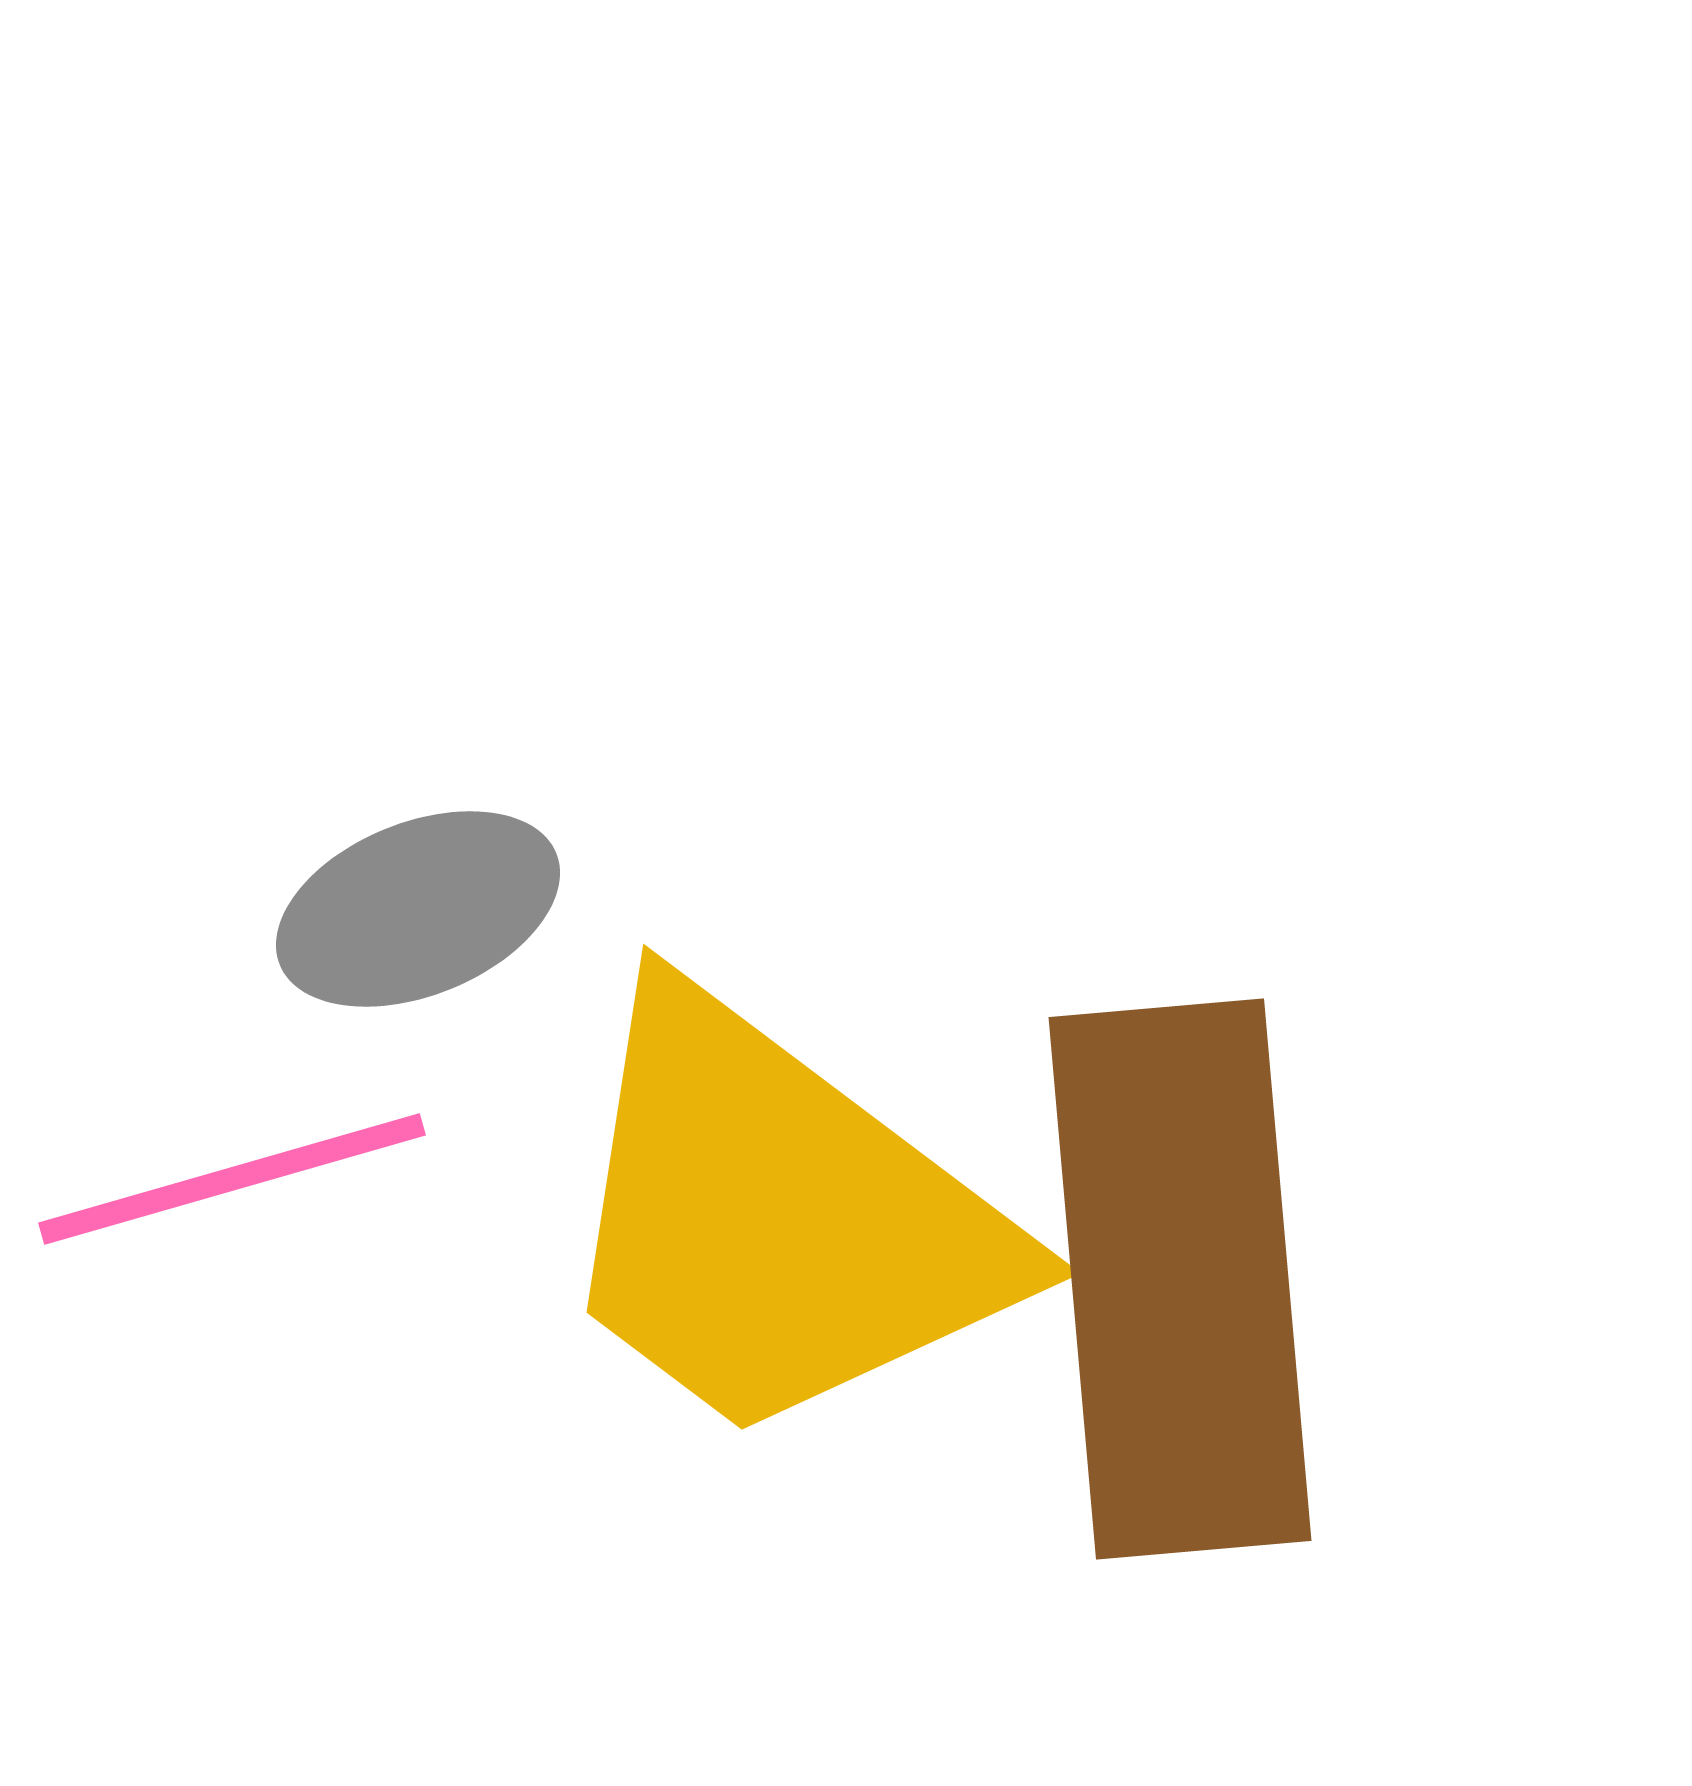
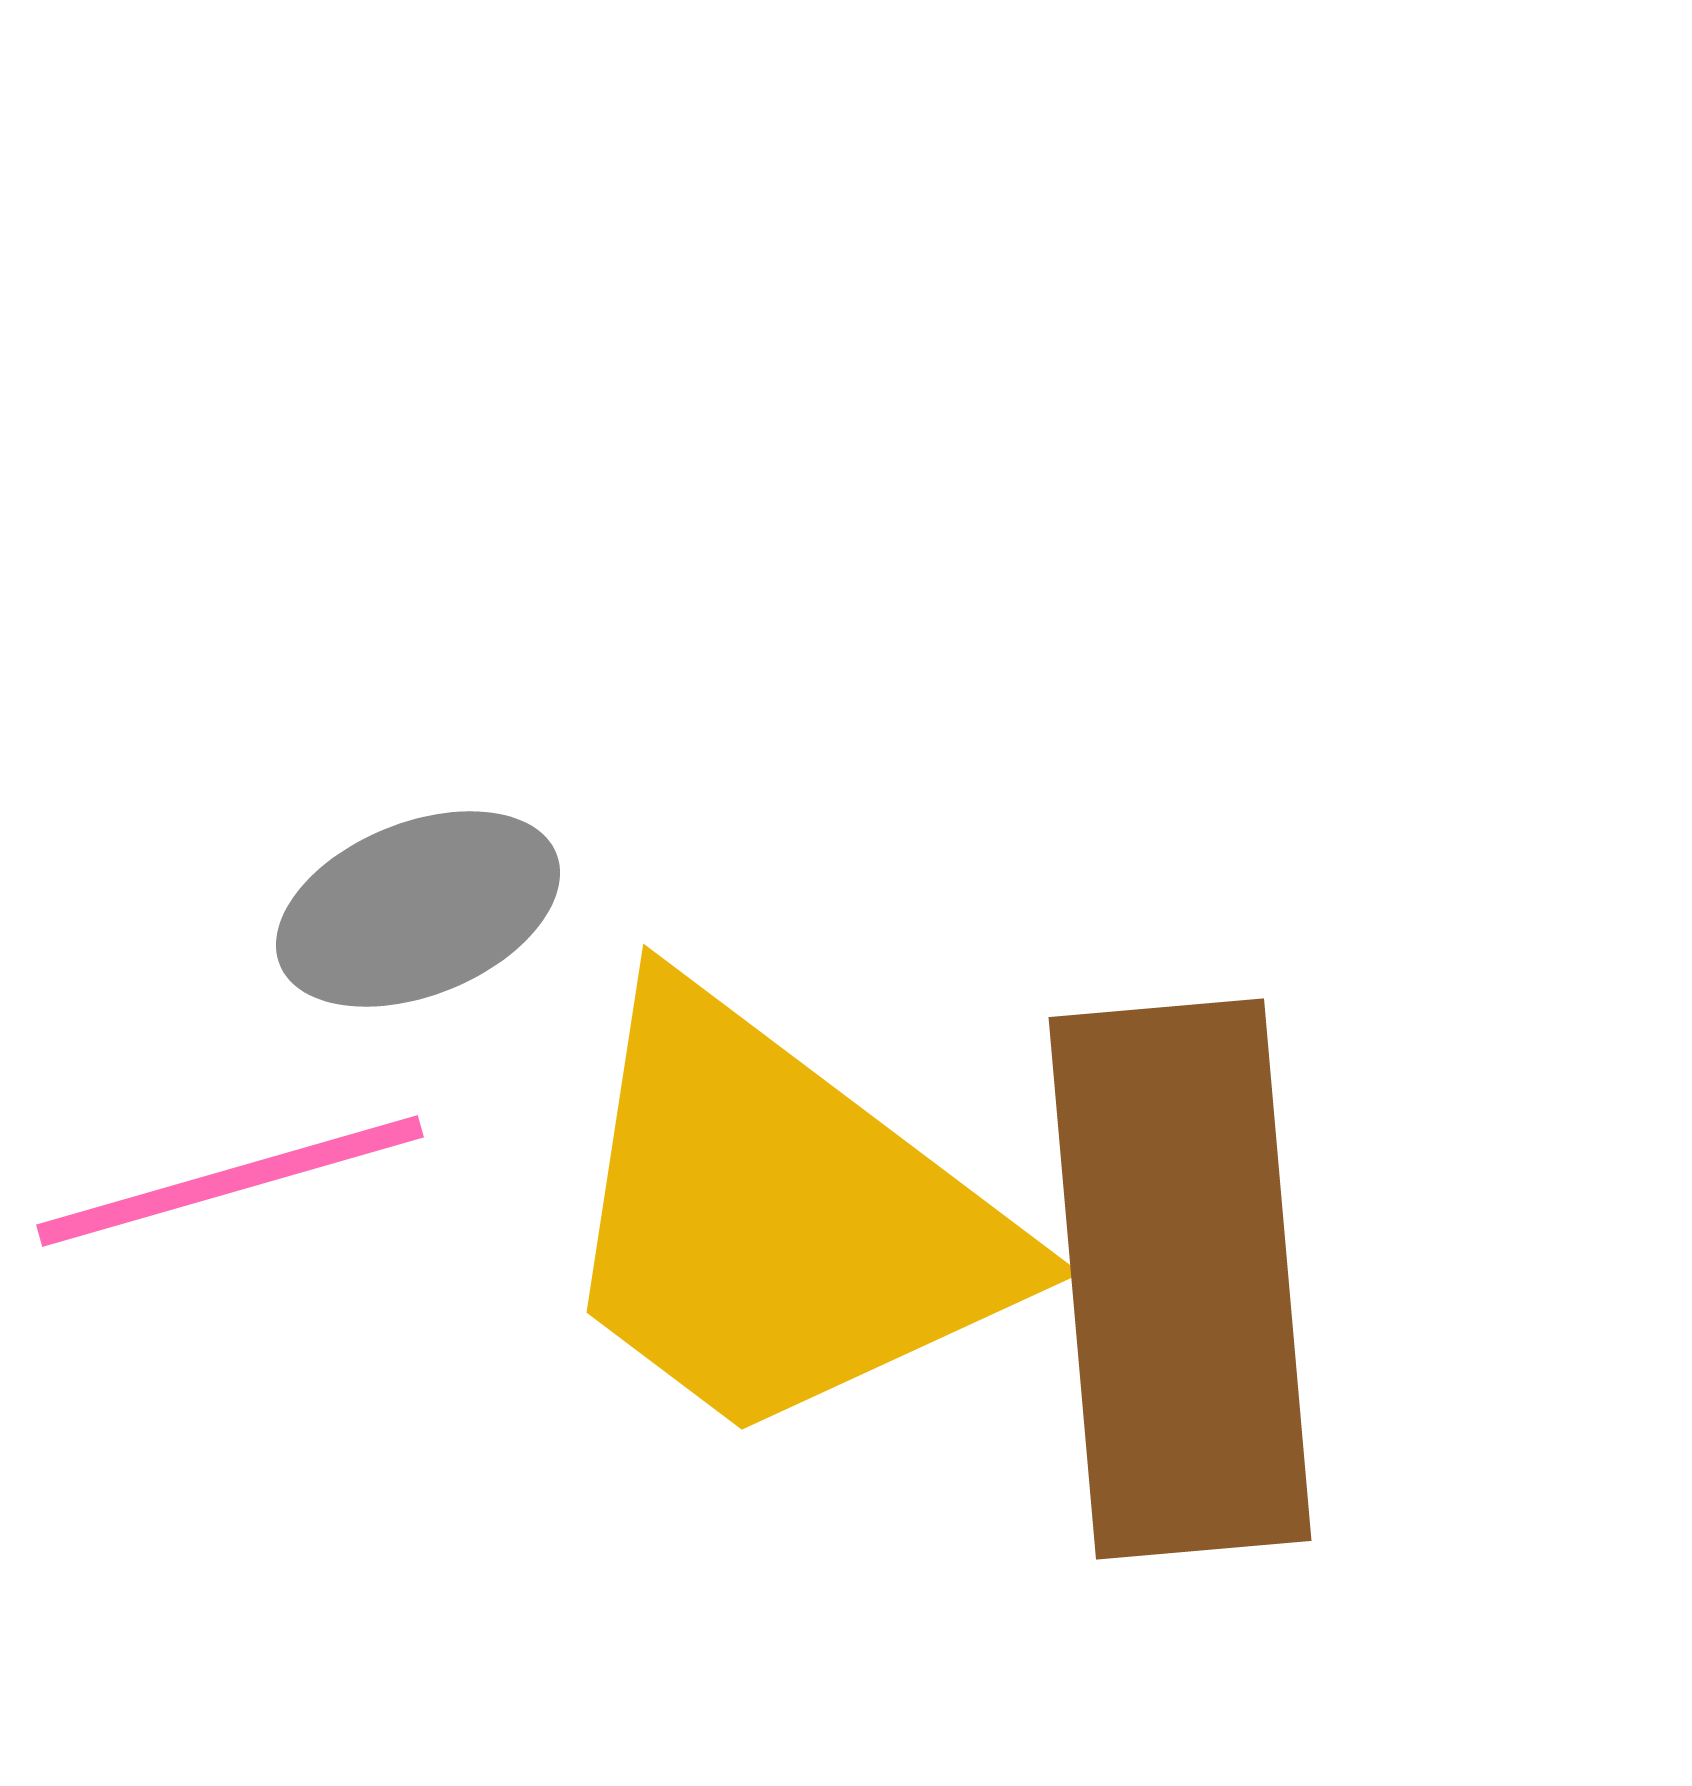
pink line: moved 2 px left, 2 px down
